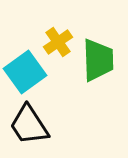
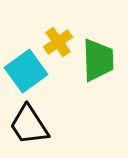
cyan square: moved 1 px right, 1 px up
